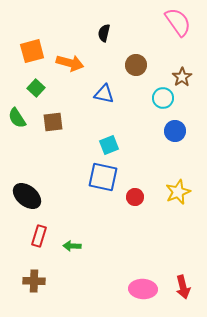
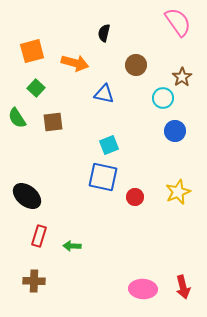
orange arrow: moved 5 px right
